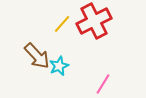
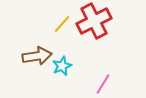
brown arrow: rotated 56 degrees counterclockwise
cyan star: moved 3 px right
